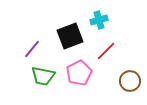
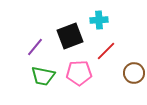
cyan cross: rotated 12 degrees clockwise
purple line: moved 3 px right, 2 px up
pink pentagon: rotated 25 degrees clockwise
brown circle: moved 4 px right, 8 px up
